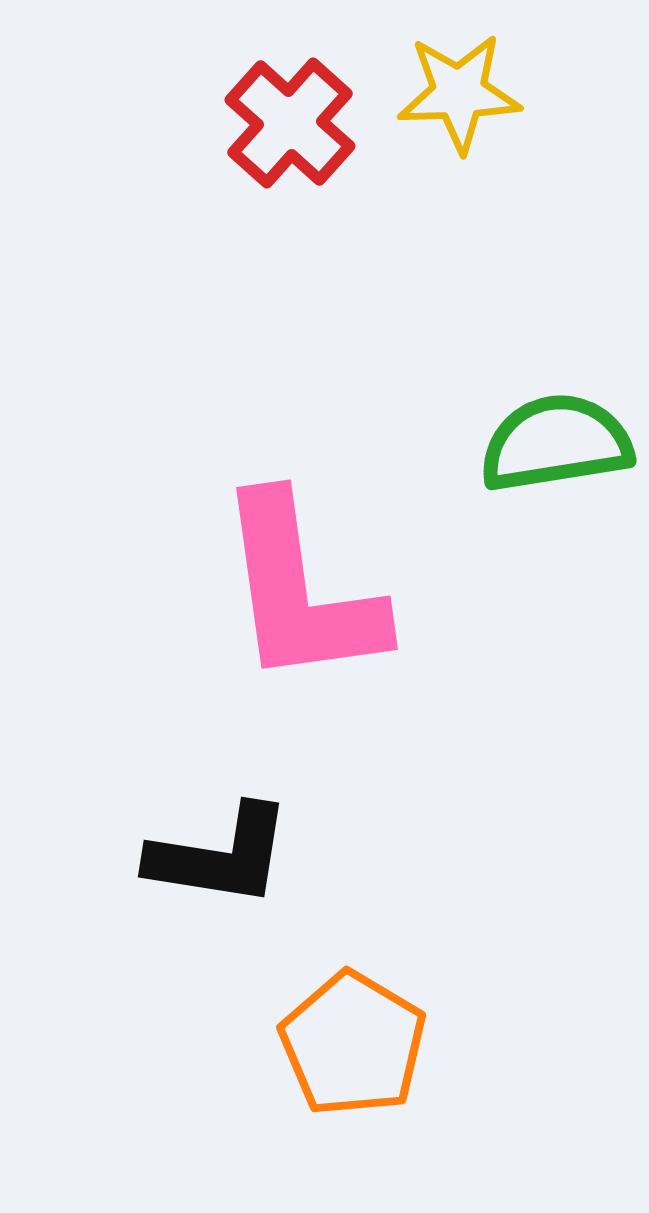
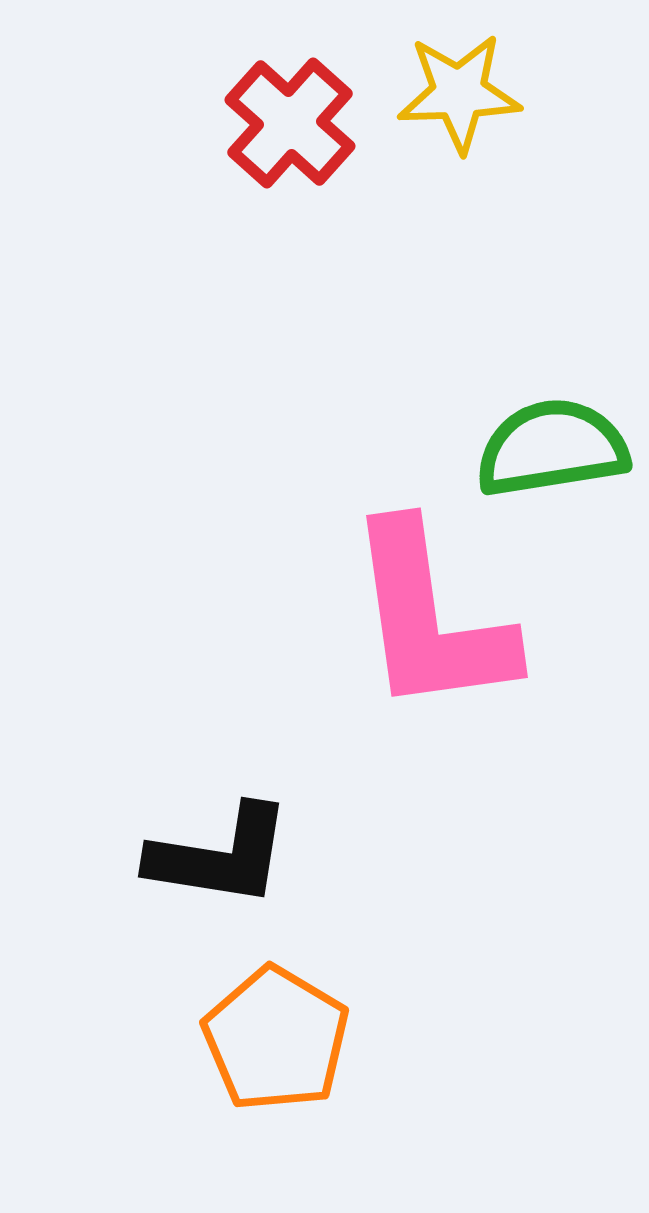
green semicircle: moved 4 px left, 5 px down
pink L-shape: moved 130 px right, 28 px down
orange pentagon: moved 77 px left, 5 px up
